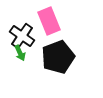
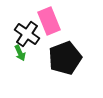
black cross: moved 5 px right, 2 px up
black pentagon: moved 7 px right, 1 px down
